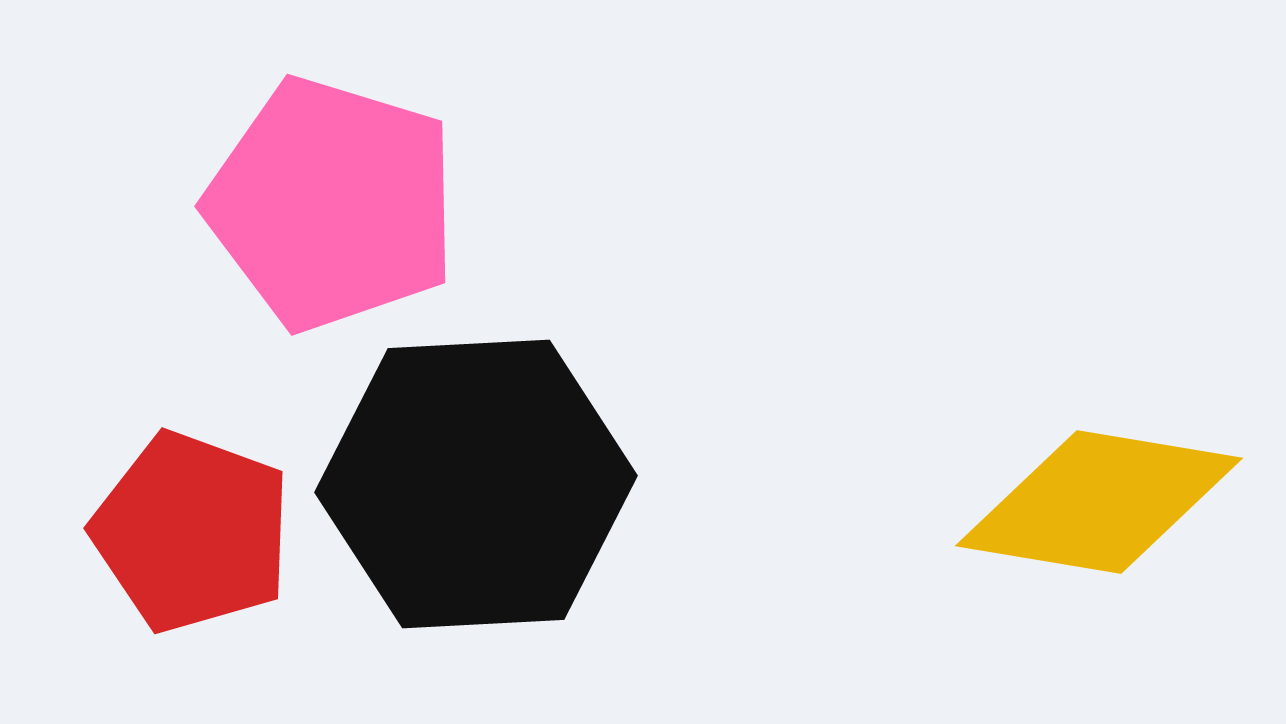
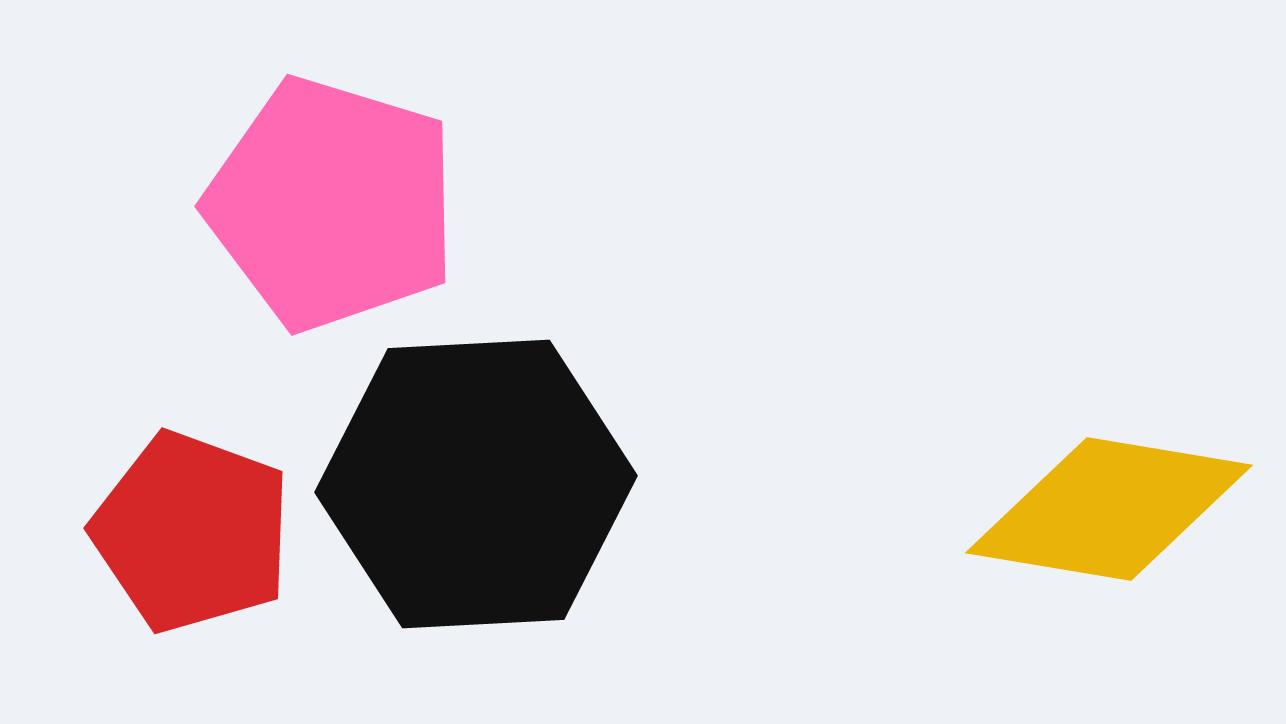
yellow diamond: moved 10 px right, 7 px down
